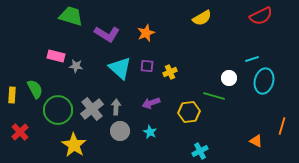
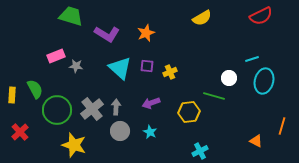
pink rectangle: rotated 36 degrees counterclockwise
green circle: moved 1 px left
yellow star: rotated 15 degrees counterclockwise
